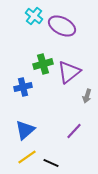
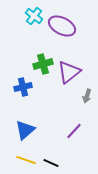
yellow line: moved 1 px left, 3 px down; rotated 54 degrees clockwise
